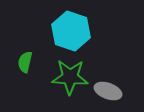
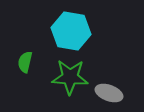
cyan hexagon: rotated 9 degrees counterclockwise
gray ellipse: moved 1 px right, 2 px down
